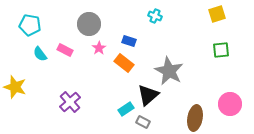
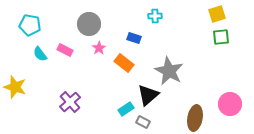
cyan cross: rotated 24 degrees counterclockwise
blue rectangle: moved 5 px right, 3 px up
green square: moved 13 px up
